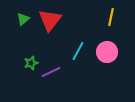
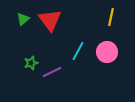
red triangle: rotated 15 degrees counterclockwise
purple line: moved 1 px right
